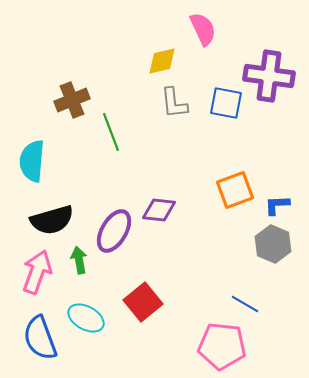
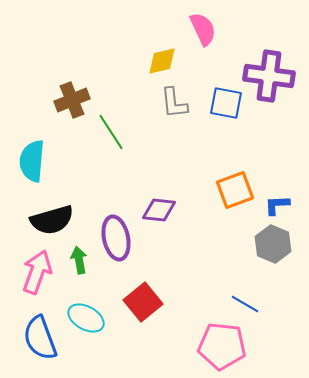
green line: rotated 12 degrees counterclockwise
purple ellipse: moved 2 px right, 7 px down; rotated 42 degrees counterclockwise
